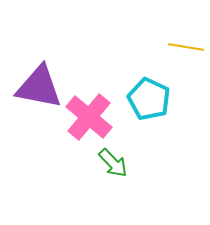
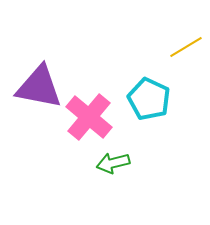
yellow line: rotated 40 degrees counterclockwise
green arrow: rotated 120 degrees clockwise
